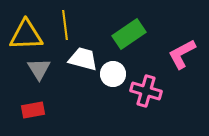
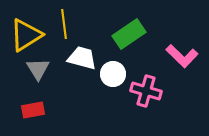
yellow line: moved 1 px left, 1 px up
yellow triangle: rotated 30 degrees counterclockwise
pink L-shape: moved 2 px down; rotated 108 degrees counterclockwise
white trapezoid: moved 1 px left, 1 px up
gray triangle: moved 1 px left
